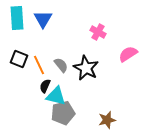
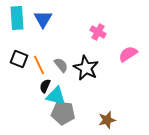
gray pentagon: rotated 20 degrees clockwise
